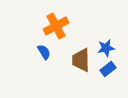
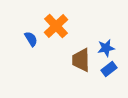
orange cross: rotated 15 degrees counterclockwise
blue semicircle: moved 13 px left, 13 px up
blue rectangle: moved 1 px right
